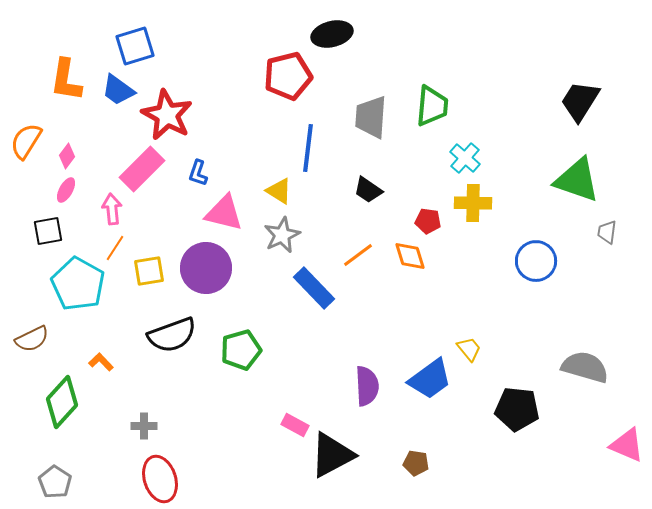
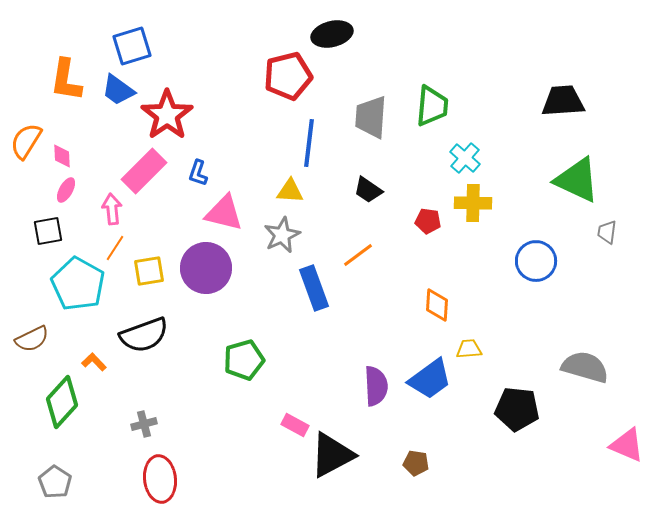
blue square at (135, 46): moved 3 px left
black trapezoid at (580, 101): moved 17 px left; rotated 54 degrees clockwise
red star at (167, 115): rotated 9 degrees clockwise
blue line at (308, 148): moved 1 px right, 5 px up
pink diamond at (67, 156): moved 5 px left; rotated 40 degrees counterclockwise
pink rectangle at (142, 169): moved 2 px right, 2 px down
green triangle at (577, 180): rotated 6 degrees clockwise
yellow triangle at (279, 191): moved 11 px right; rotated 28 degrees counterclockwise
orange diamond at (410, 256): moved 27 px right, 49 px down; rotated 20 degrees clockwise
blue rectangle at (314, 288): rotated 24 degrees clockwise
black semicircle at (172, 335): moved 28 px left
yellow trapezoid at (469, 349): rotated 56 degrees counterclockwise
green pentagon at (241, 350): moved 3 px right, 10 px down
orange L-shape at (101, 362): moved 7 px left
purple semicircle at (367, 386): moved 9 px right
gray cross at (144, 426): moved 2 px up; rotated 15 degrees counterclockwise
red ellipse at (160, 479): rotated 12 degrees clockwise
